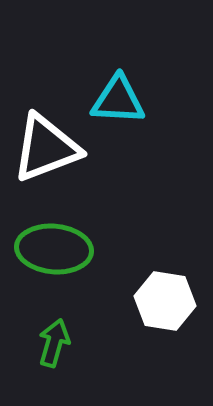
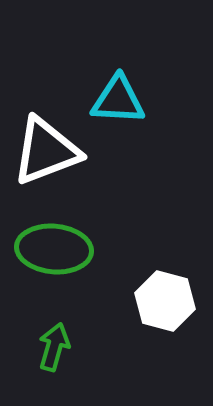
white triangle: moved 3 px down
white hexagon: rotated 6 degrees clockwise
green arrow: moved 4 px down
